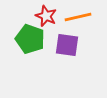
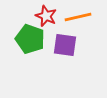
purple square: moved 2 px left
